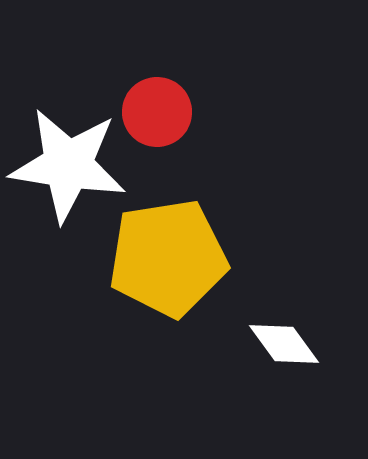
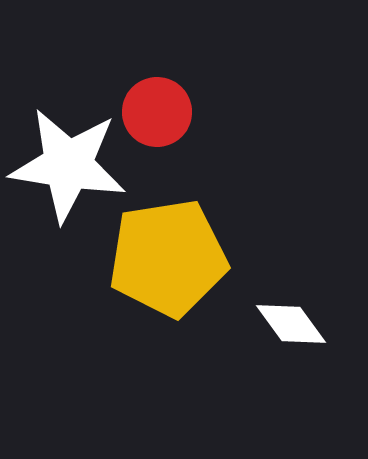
white diamond: moved 7 px right, 20 px up
